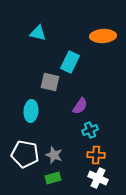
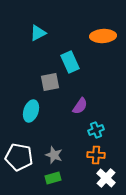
cyan triangle: rotated 42 degrees counterclockwise
cyan rectangle: rotated 50 degrees counterclockwise
gray square: rotated 24 degrees counterclockwise
cyan ellipse: rotated 15 degrees clockwise
cyan cross: moved 6 px right
white pentagon: moved 6 px left, 3 px down
white cross: moved 8 px right; rotated 18 degrees clockwise
